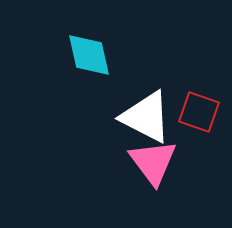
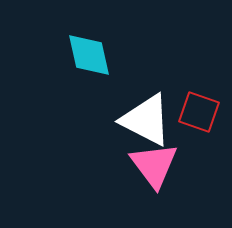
white triangle: moved 3 px down
pink triangle: moved 1 px right, 3 px down
